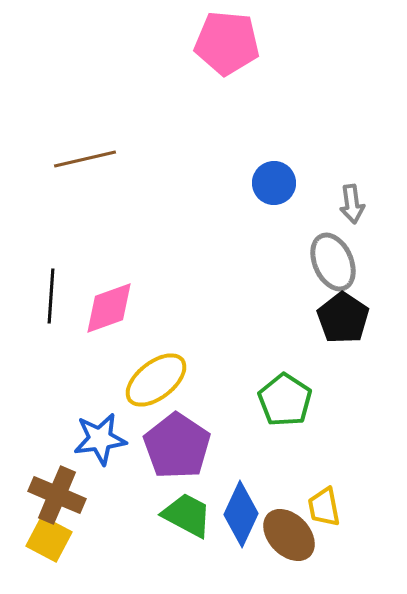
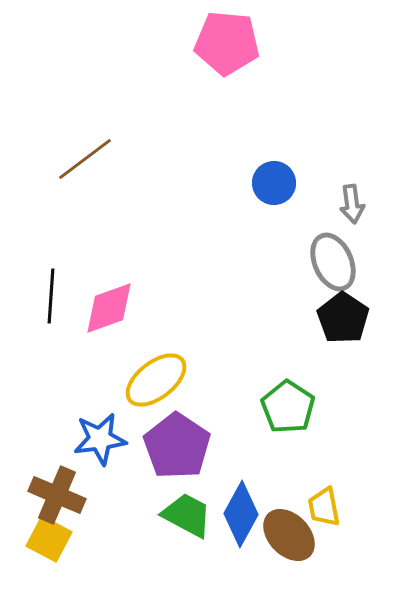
brown line: rotated 24 degrees counterclockwise
green pentagon: moved 3 px right, 7 px down
blue diamond: rotated 4 degrees clockwise
